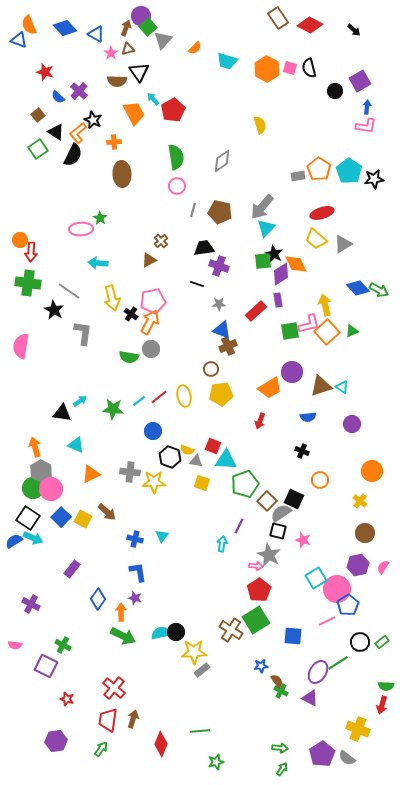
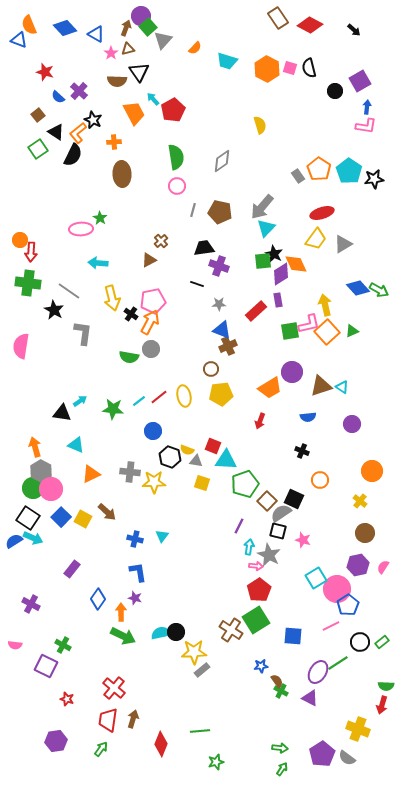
gray rectangle at (298, 176): rotated 64 degrees clockwise
yellow trapezoid at (316, 239): rotated 95 degrees counterclockwise
cyan arrow at (222, 544): moved 27 px right, 3 px down
pink line at (327, 621): moved 4 px right, 5 px down
